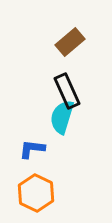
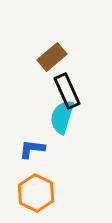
brown rectangle: moved 18 px left, 15 px down
